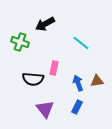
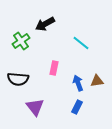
green cross: moved 1 px right, 1 px up; rotated 36 degrees clockwise
black semicircle: moved 15 px left
purple triangle: moved 10 px left, 2 px up
